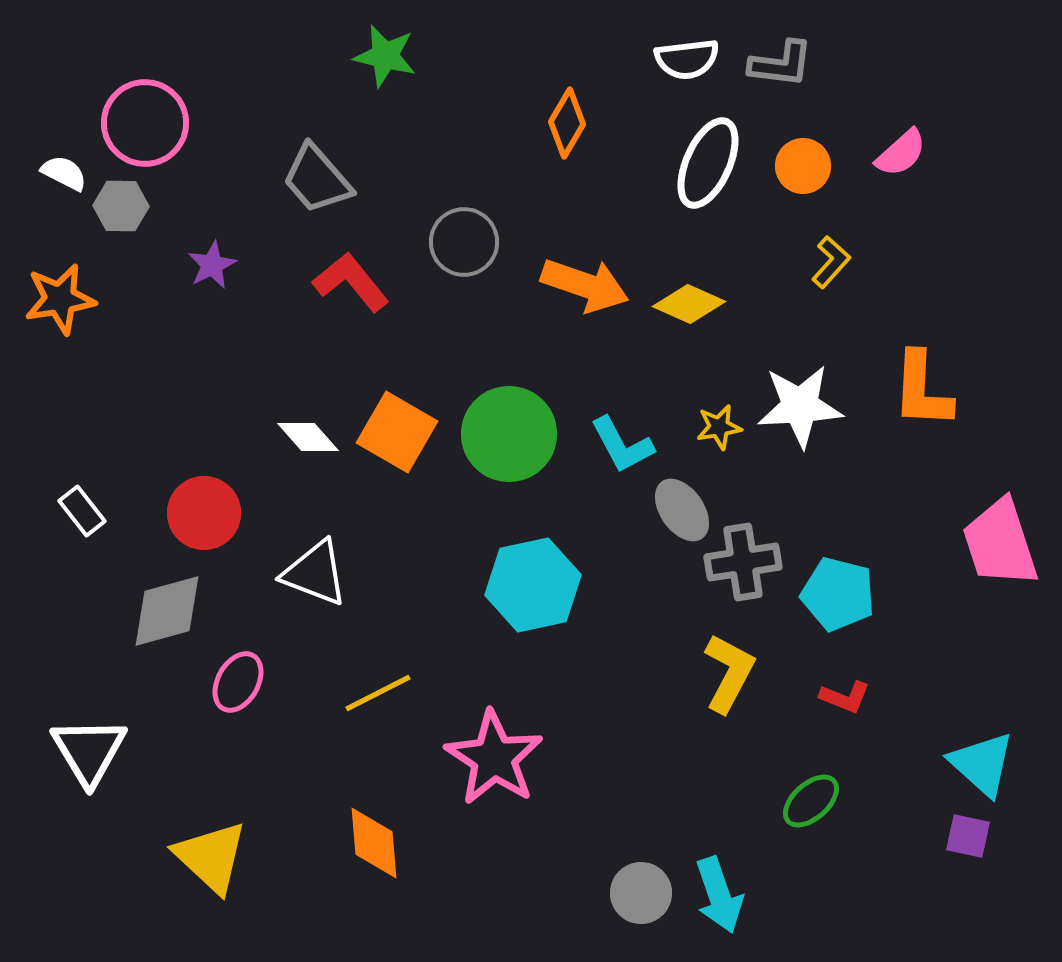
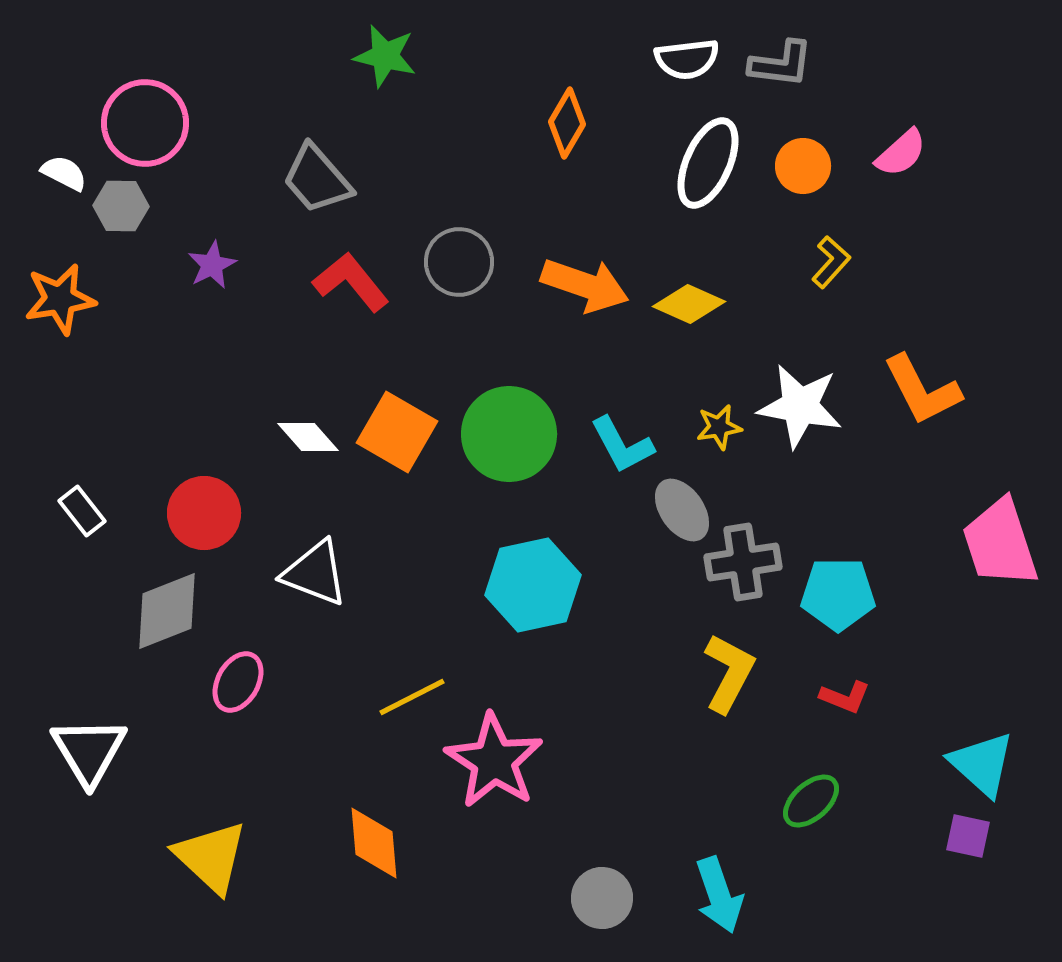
gray circle at (464, 242): moved 5 px left, 20 px down
orange L-shape at (922, 390): rotated 30 degrees counterclockwise
white star at (800, 406): rotated 14 degrees clockwise
cyan pentagon at (838, 594): rotated 14 degrees counterclockwise
gray diamond at (167, 611): rotated 6 degrees counterclockwise
yellow line at (378, 693): moved 34 px right, 4 px down
pink star at (494, 758): moved 3 px down
gray circle at (641, 893): moved 39 px left, 5 px down
